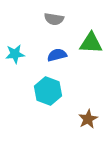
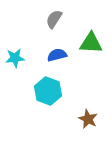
gray semicircle: rotated 114 degrees clockwise
cyan star: moved 4 px down
brown star: rotated 18 degrees counterclockwise
